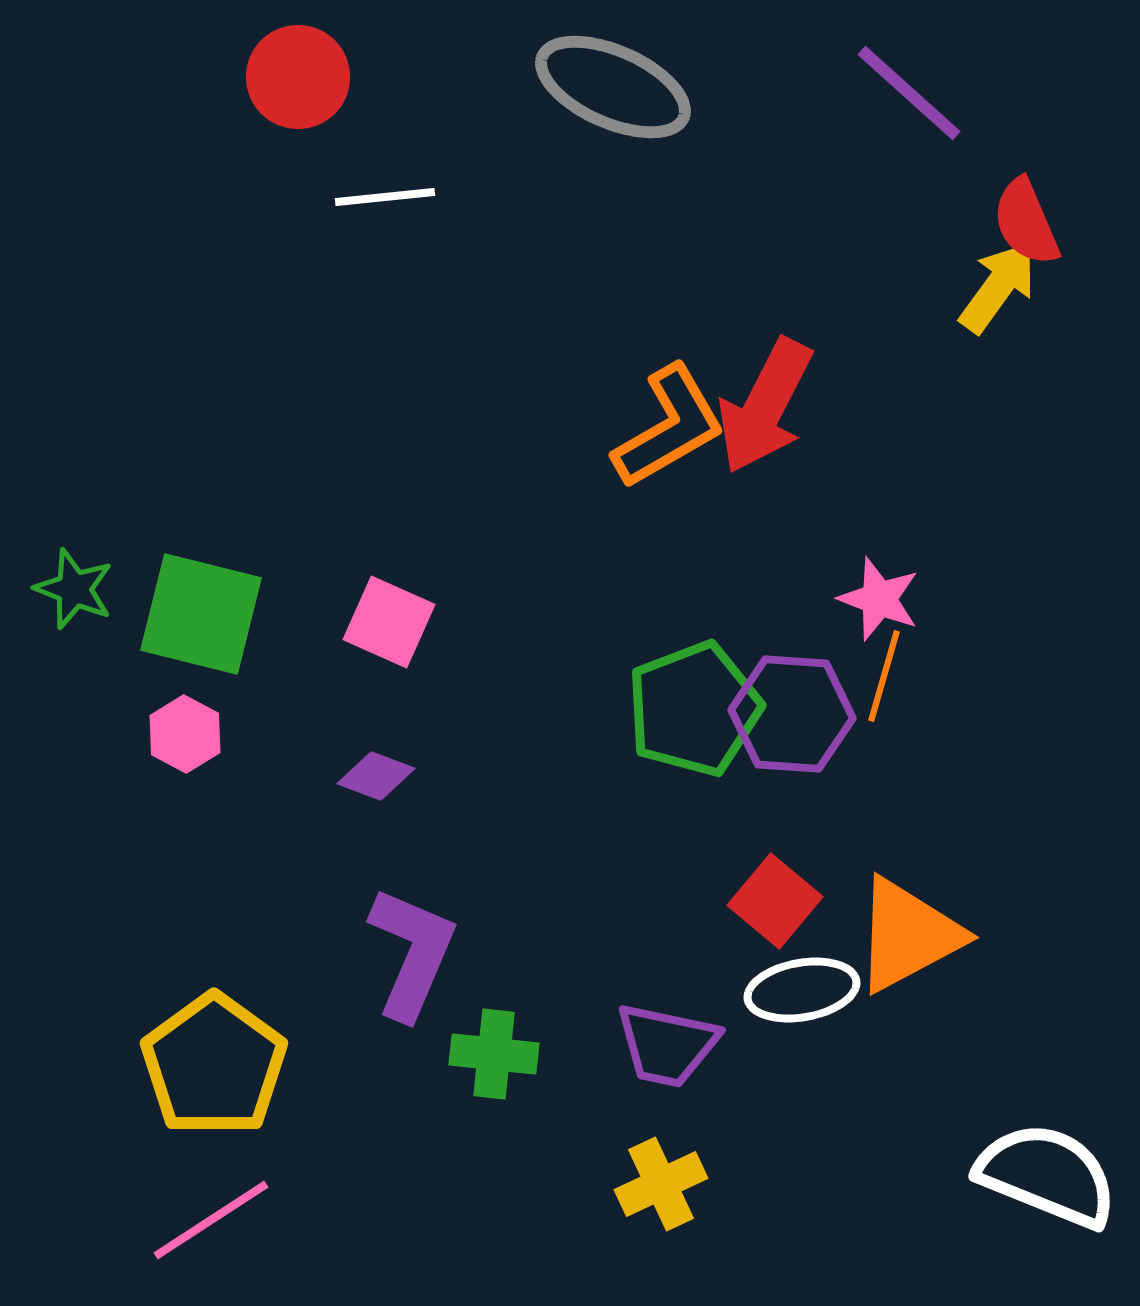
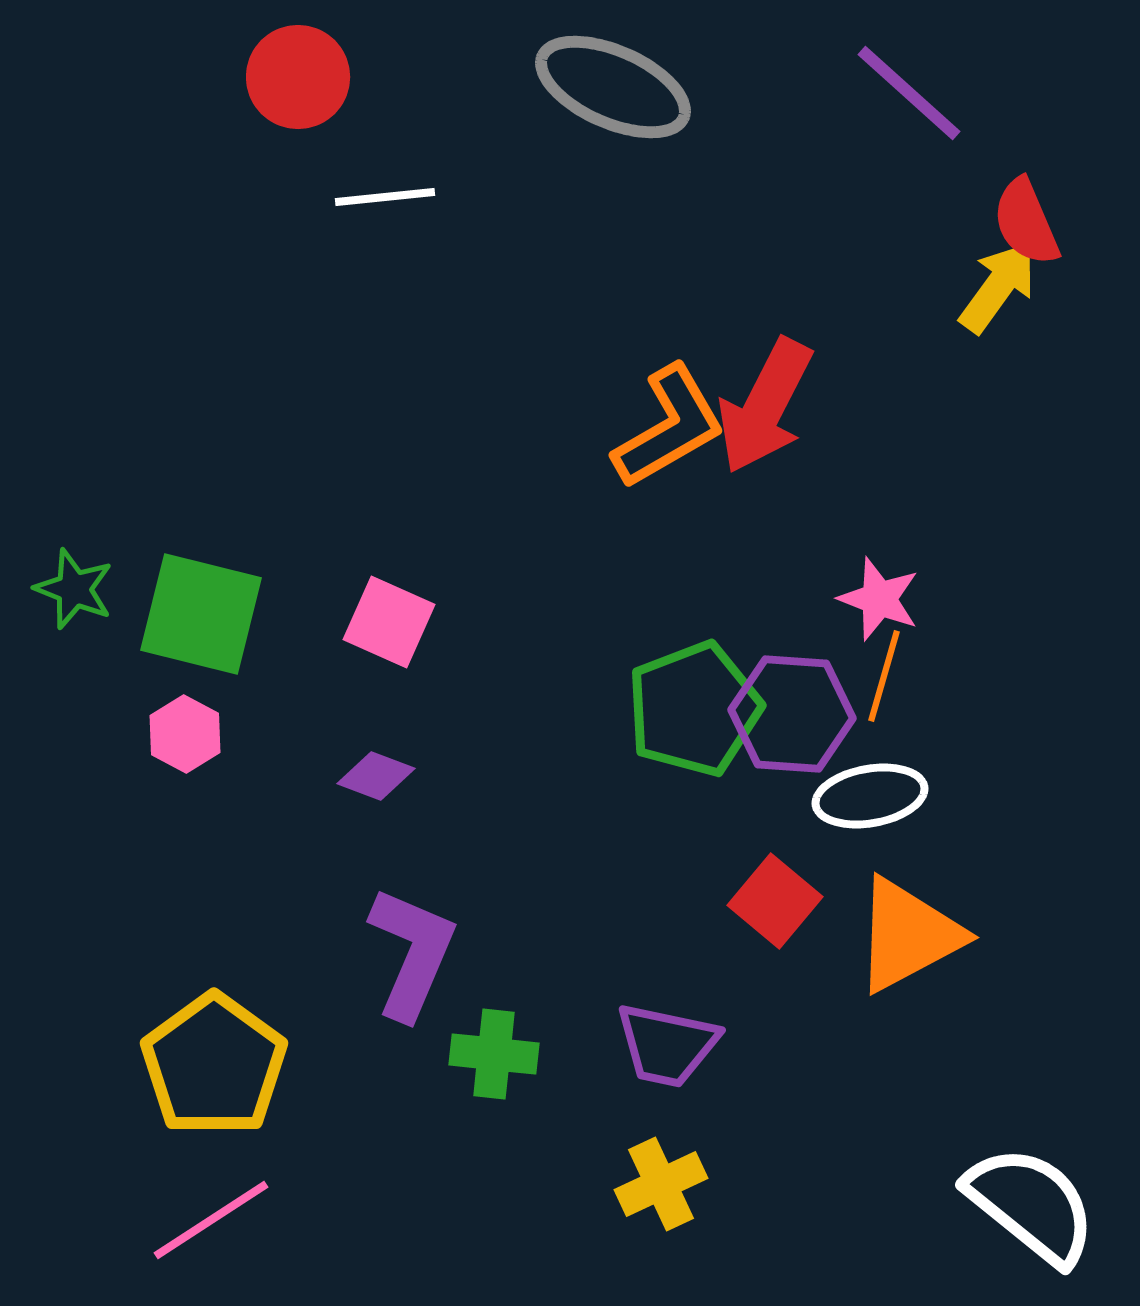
white ellipse: moved 68 px right, 194 px up
white semicircle: moved 16 px left, 30 px down; rotated 17 degrees clockwise
